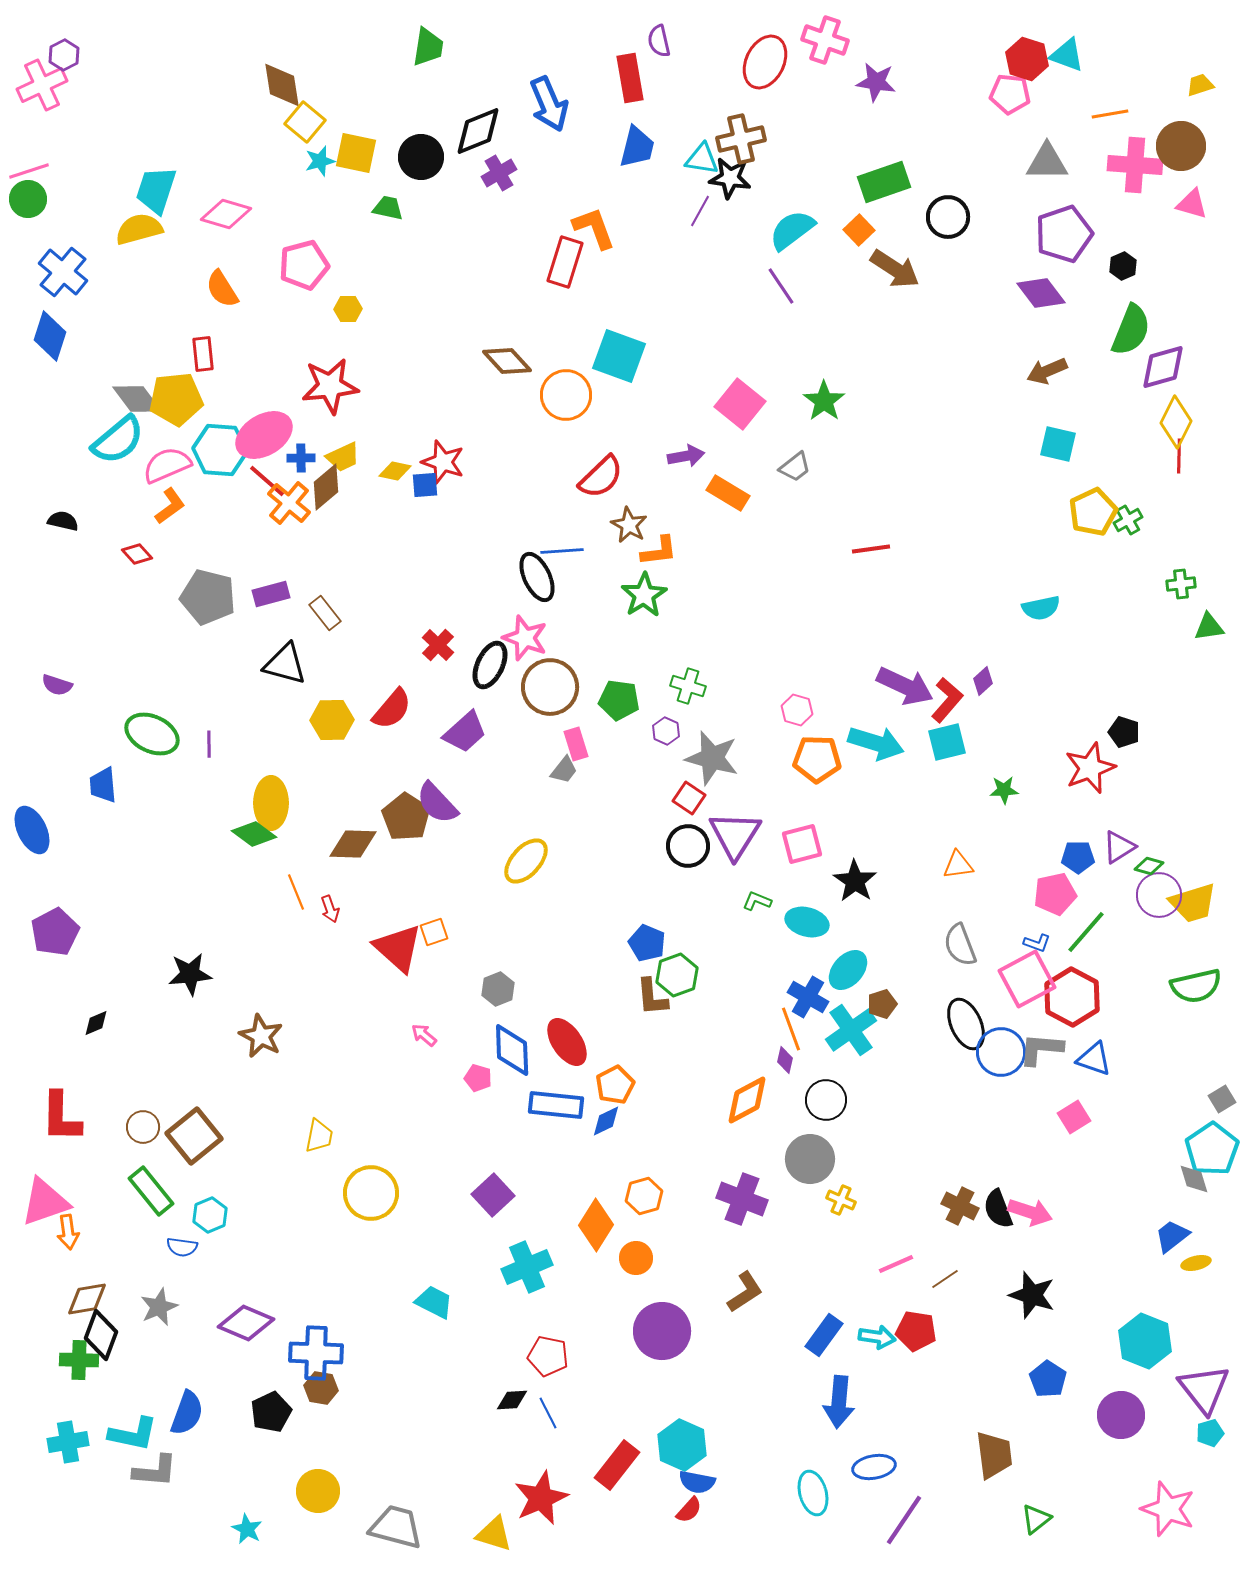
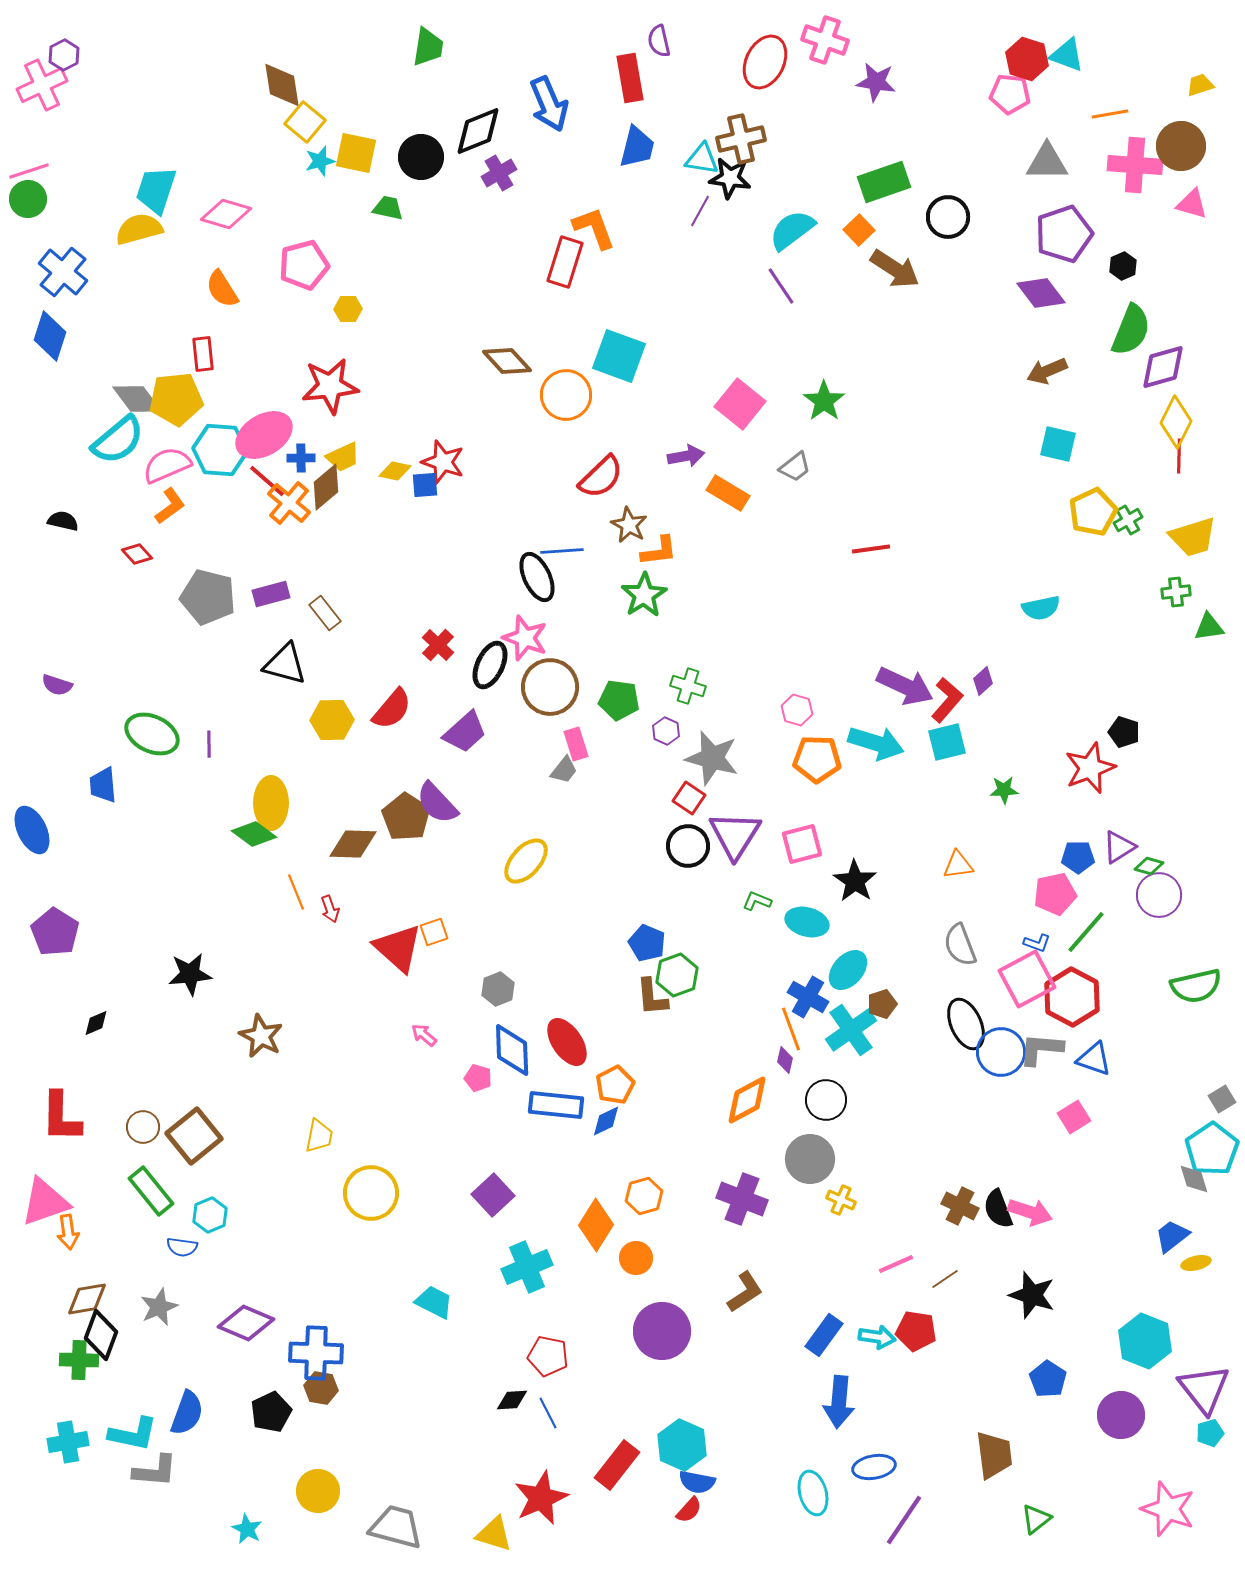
green cross at (1181, 584): moved 5 px left, 8 px down
yellow trapezoid at (1193, 903): moved 366 px up
purple pentagon at (55, 932): rotated 12 degrees counterclockwise
